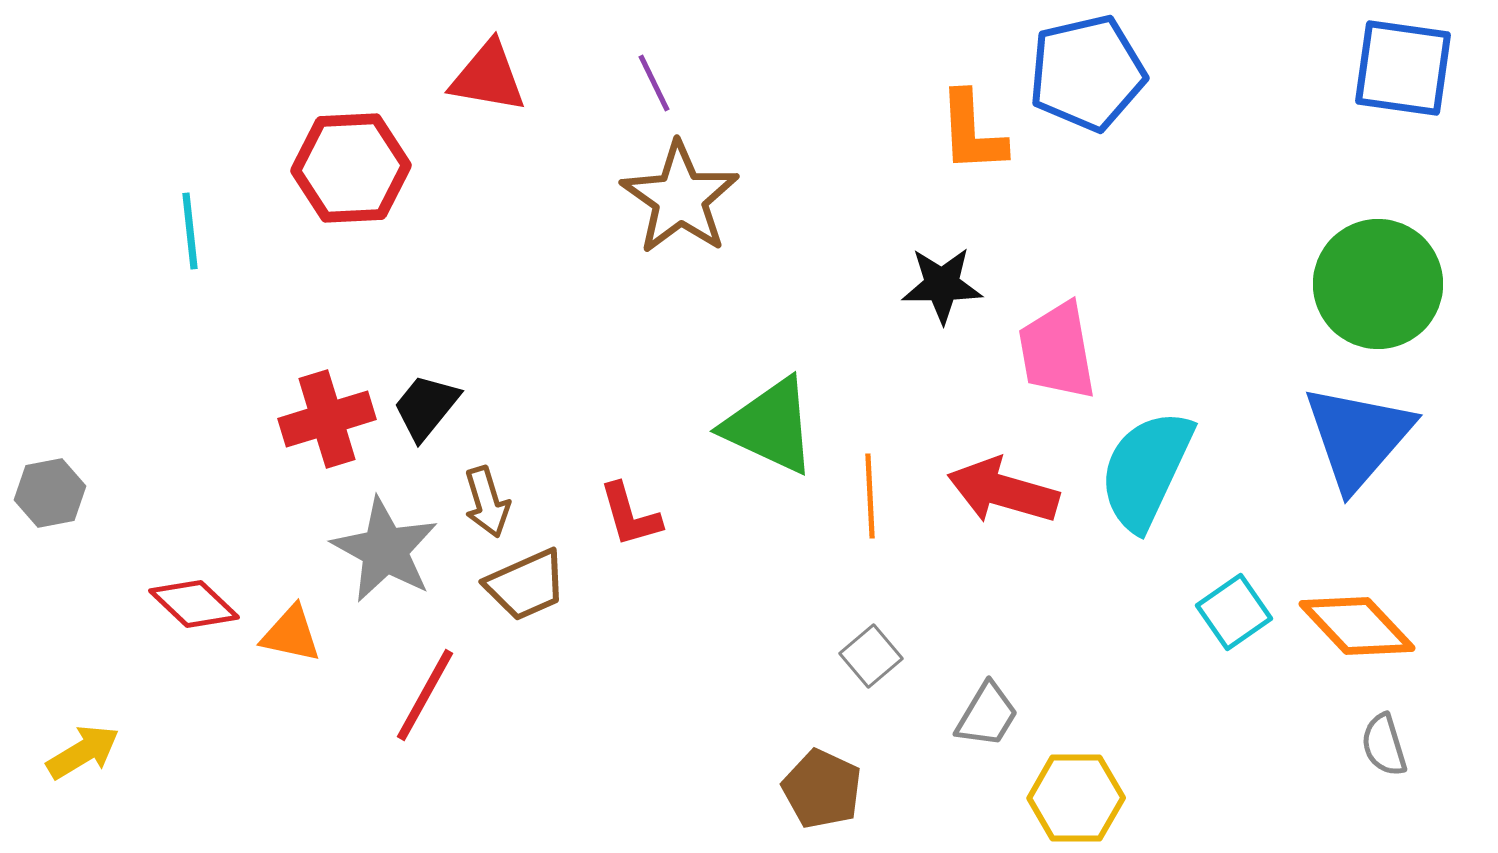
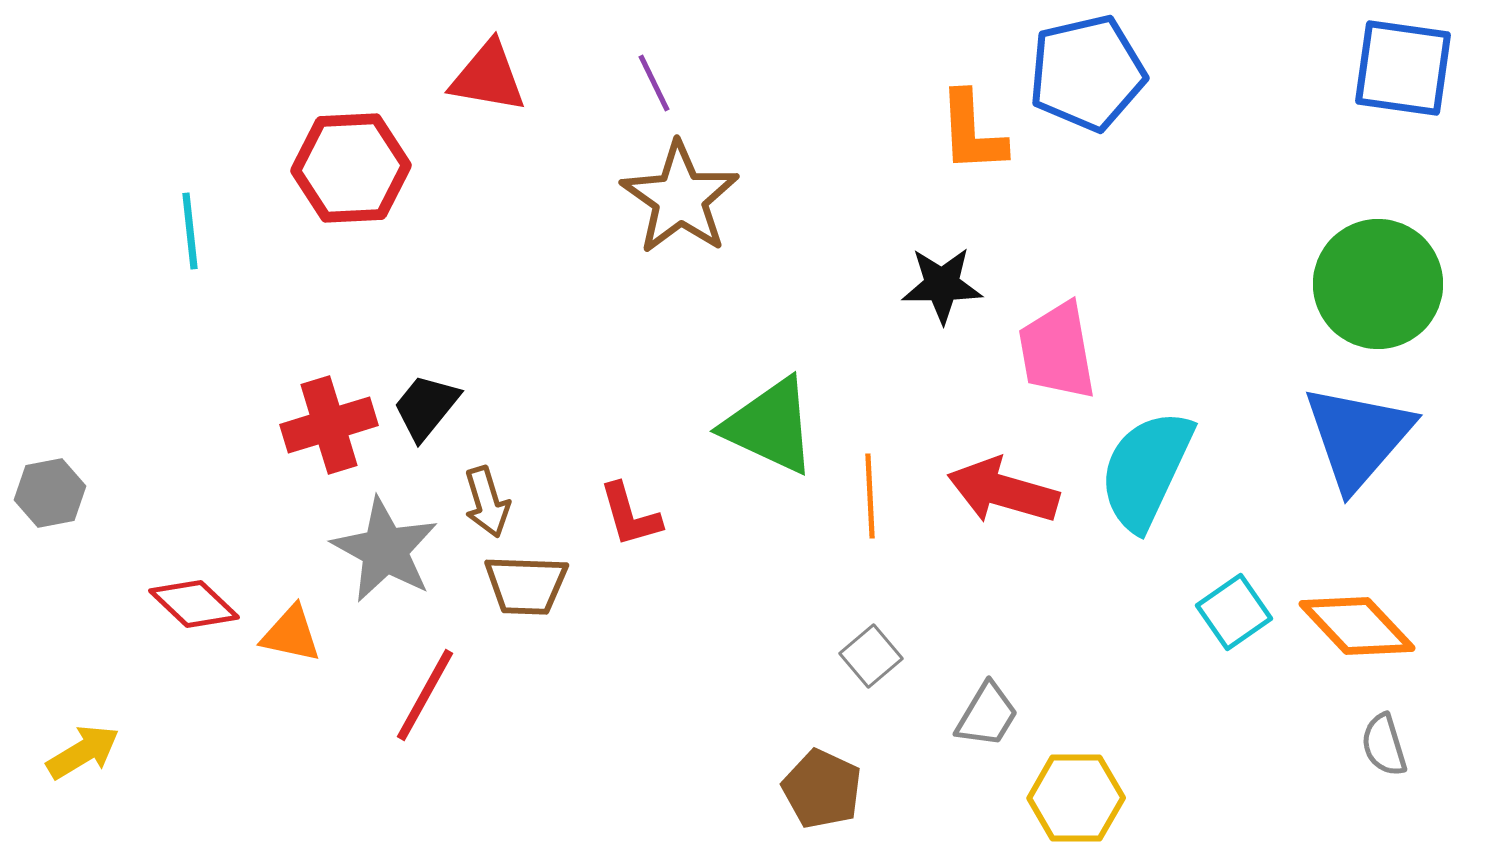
red cross: moved 2 px right, 6 px down
brown trapezoid: rotated 26 degrees clockwise
